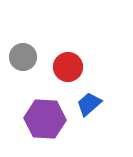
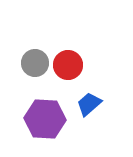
gray circle: moved 12 px right, 6 px down
red circle: moved 2 px up
